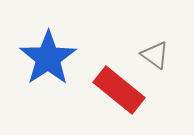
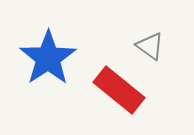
gray triangle: moved 5 px left, 9 px up
